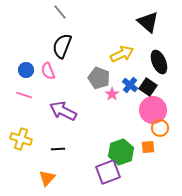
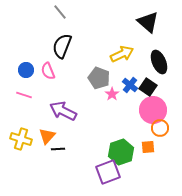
orange triangle: moved 42 px up
